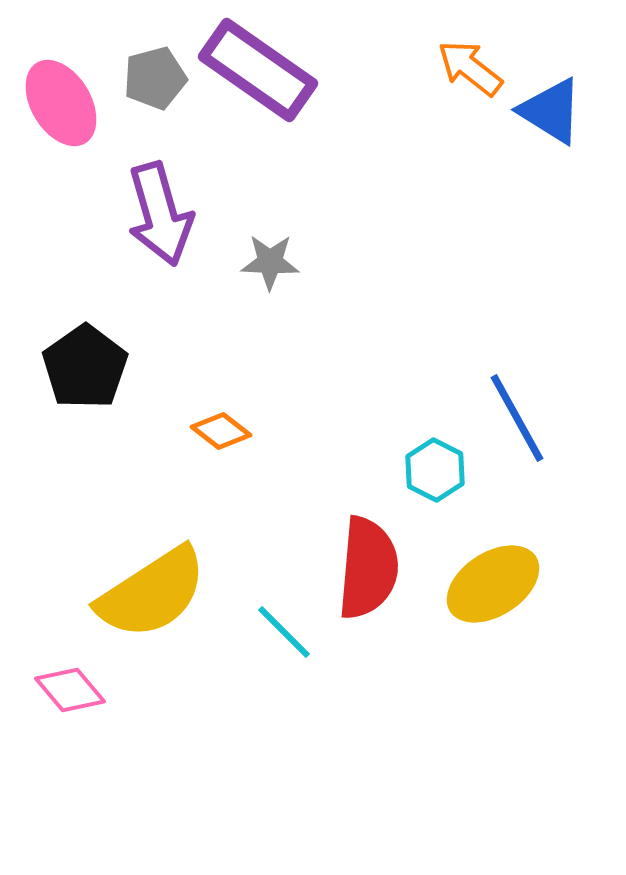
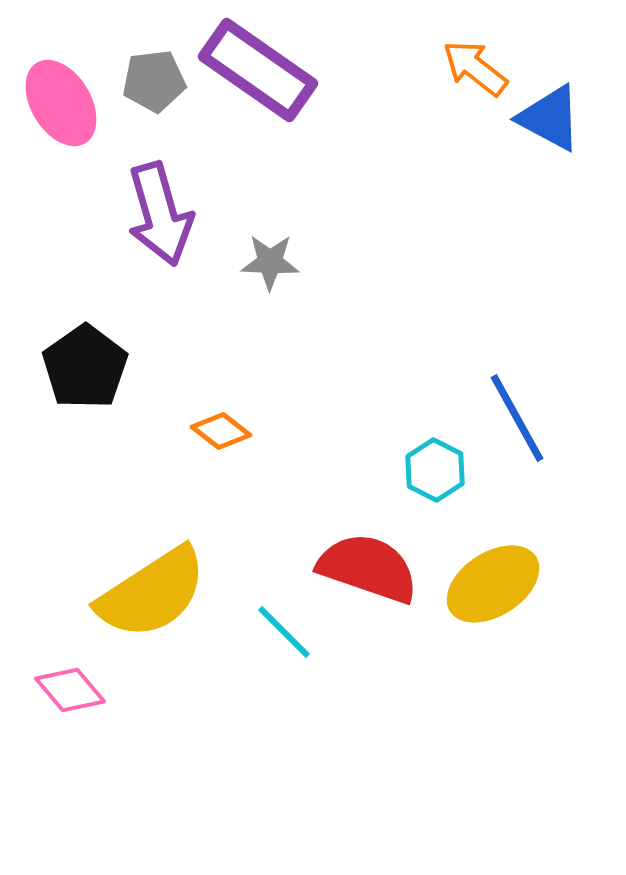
orange arrow: moved 5 px right
gray pentagon: moved 1 px left, 3 px down; rotated 8 degrees clockwise
blue triangle: moved 1 px left, 7 px down; rotated 4 degrees counterclockwise
red semicircle: rotated 76 degrees counterclockwise
